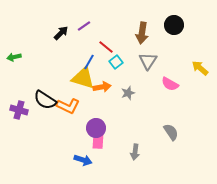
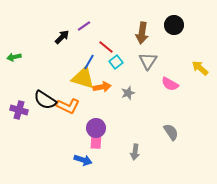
black arrow: moved 1 px right, 4 px down
pink rectangle: moved 2 px left
